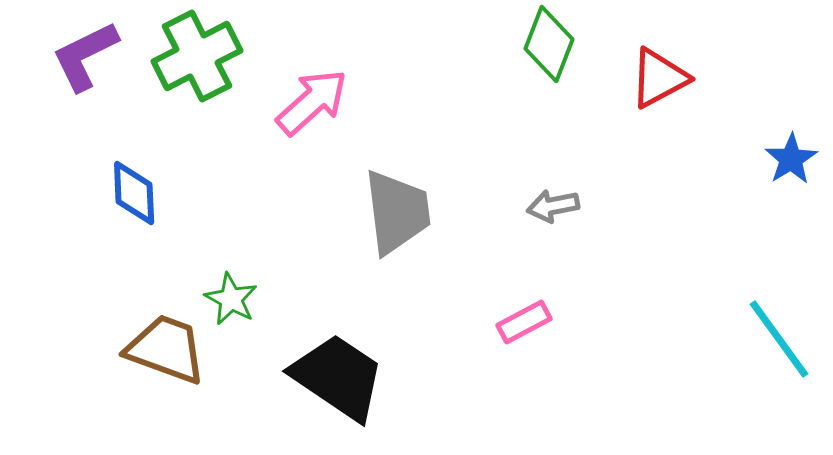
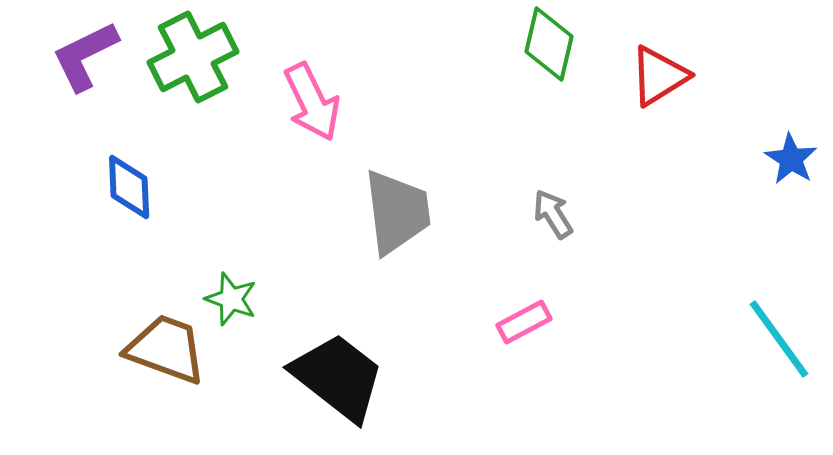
green diamond: rotated 8 degrees counterclockwise
green cross: moved 4 px left, 1 px down
red triangle: moved 2 px up; rotated 4 degrees counterclockwise
pink arrow: rotated 106 degrees clockwise
blue star: rotated 8 degrees counterclockwise
blue diamond: moved 5 px left, 6 px up
gray arrow: moved 8 px down; rotated 69 degrees clockwise
green star: rotated 8 degrees counterclockwise
black trapezoid: rotated 4 degrees clockwise
